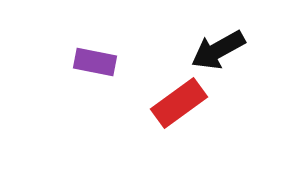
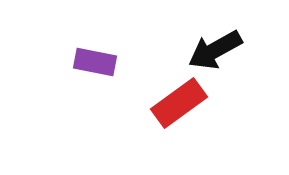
black arrow: moved 3 px left
